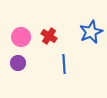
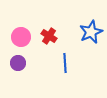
blue line: moved 1 px right, 1 px up
